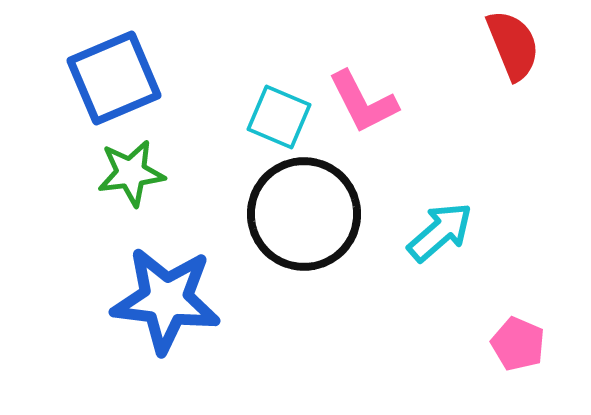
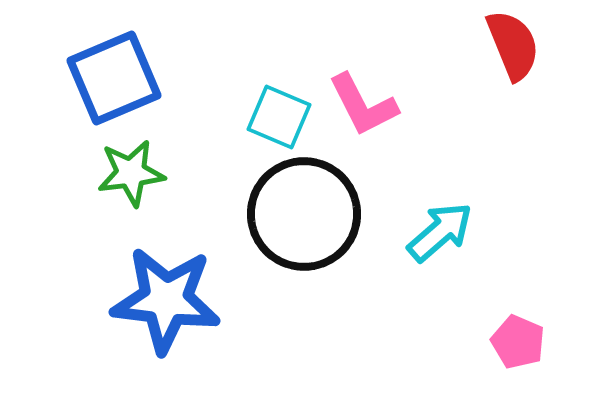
pink L-shape: moved 3 px down
pink pentagon: moved 2 px up
